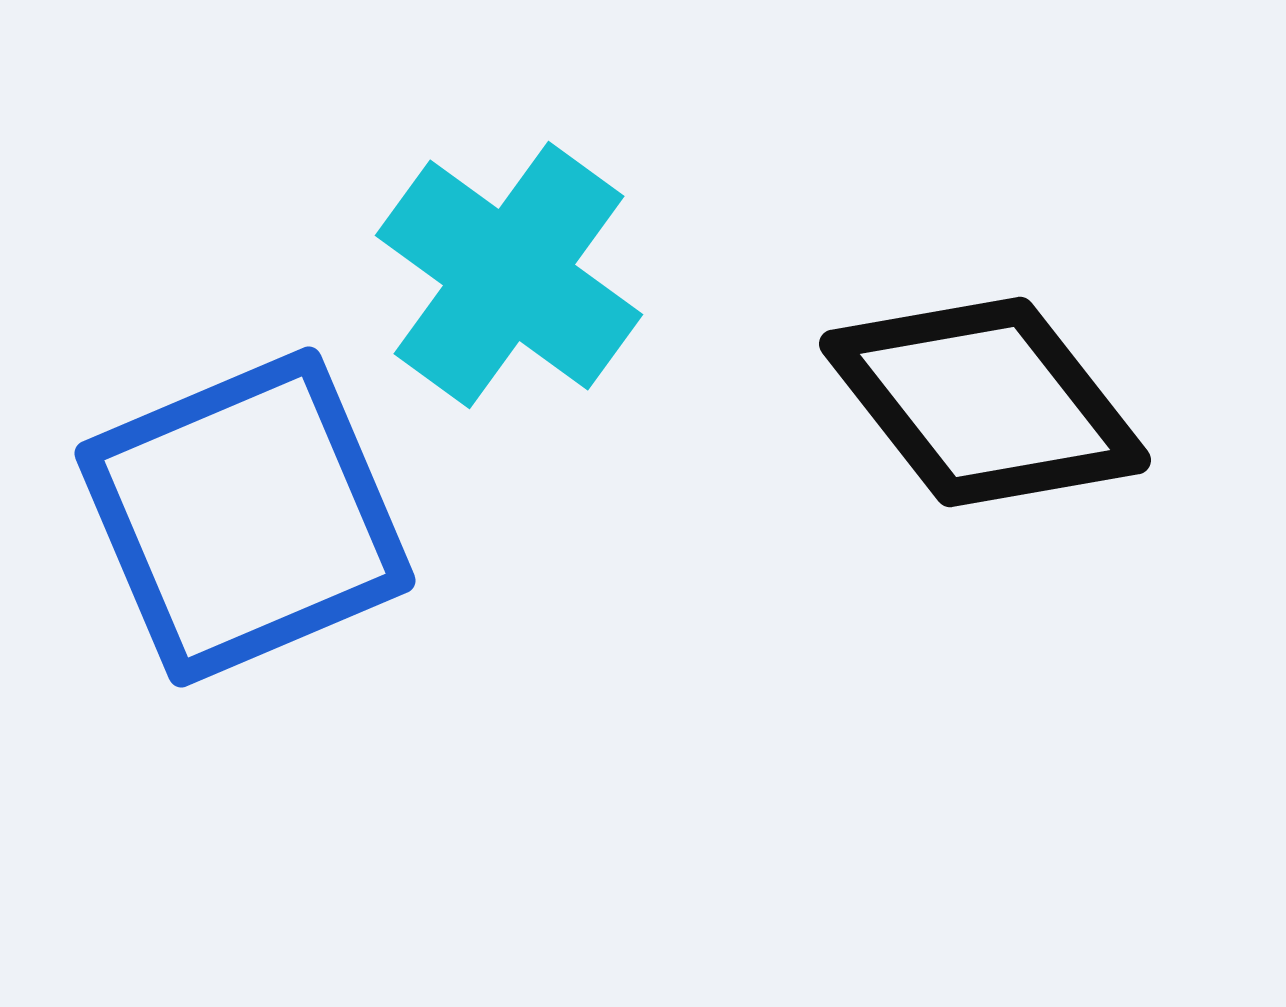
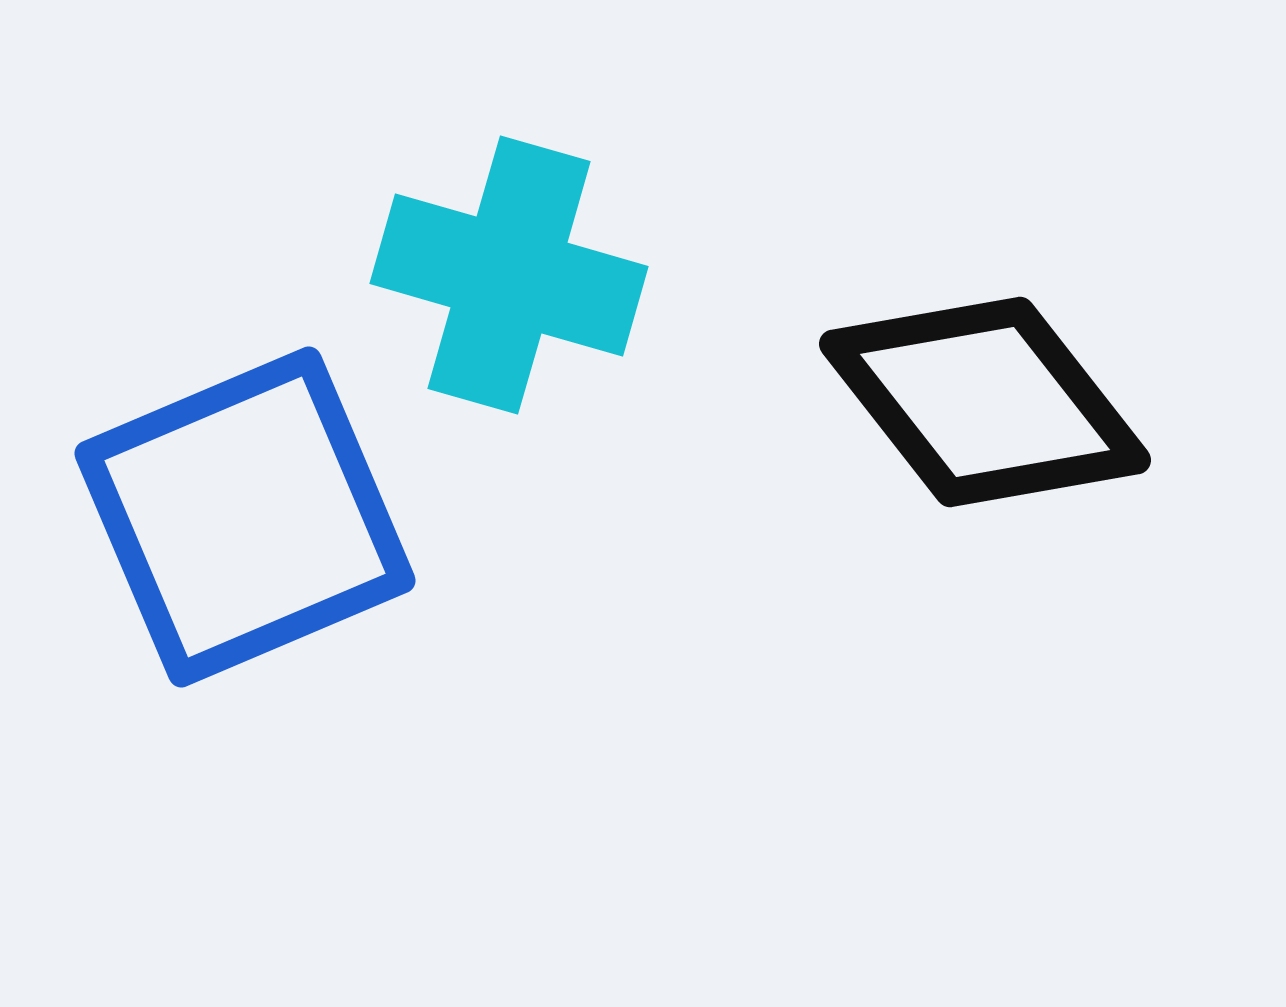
cyan cross: rotated 20 degrees counterclockwise
